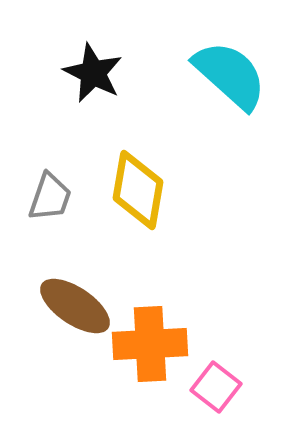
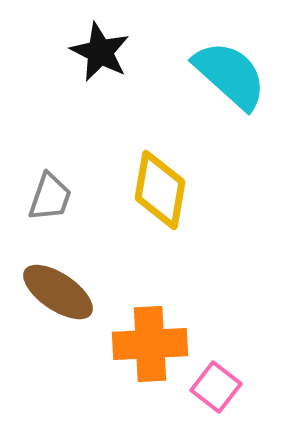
black star: moved 7 px right, 21 px up
yellow diamond: moved 22 px right
brown ellipse: moved 17 px left, 14 px up
